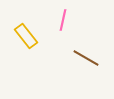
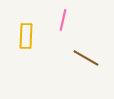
yellow rectangle: rotated 40 degrees clockwise
